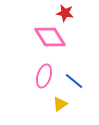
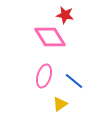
red star: moved 2 px down
